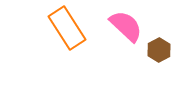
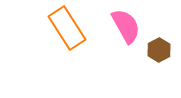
pink semicircle: rotated 18 degrees clockwise
